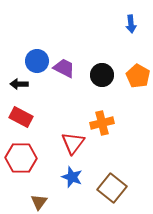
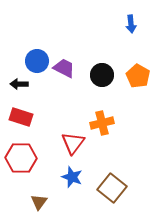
red rectangle: rotated 10 degrees counterclockwise
